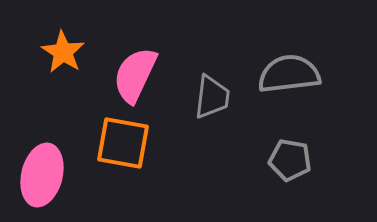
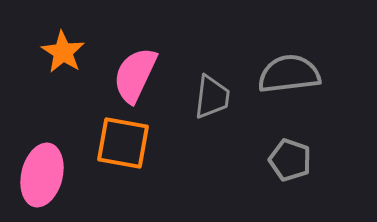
gray pentagon: rotated 9 degrees clockwise
